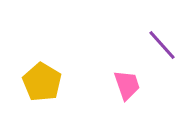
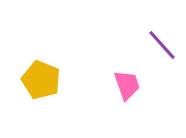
yellow pentagon: moved 1 px left, 2 px up; rotated 9 degrees counterclockwise
